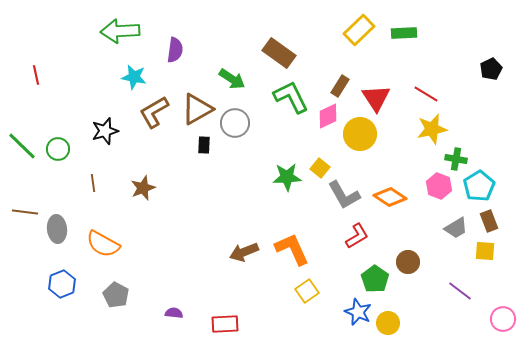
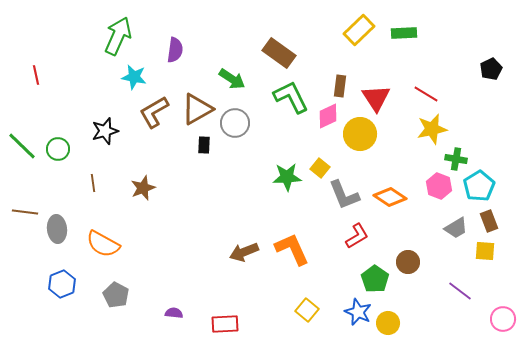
green arrow at (120, 31): moved 2 px left, 5 px down; rotated 117 degrees clockwise
brown rectangle at (340, 86): rotated 25 degrees counterclockwise
gray L-shape at (344, 195): rotated 8 degrees clockwise
yellow square at (307, 291): moved 19 px down; rotated 15 degrees counterclockwise
